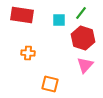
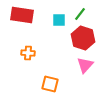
green line: moved 1 px left, 1 px down
